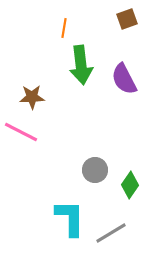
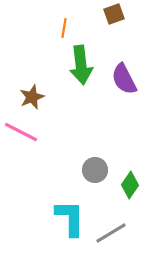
brown square: moved 13 px left, 5 px up
brown star: rotated 20 degrees counterclockwise
